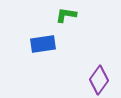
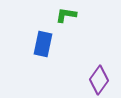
blue rectangle: rotated 70 degrees counterclockwise
